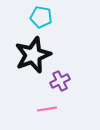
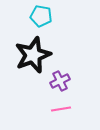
cyan pentagon: moved 1 px up
pink line: moved 14 px right
